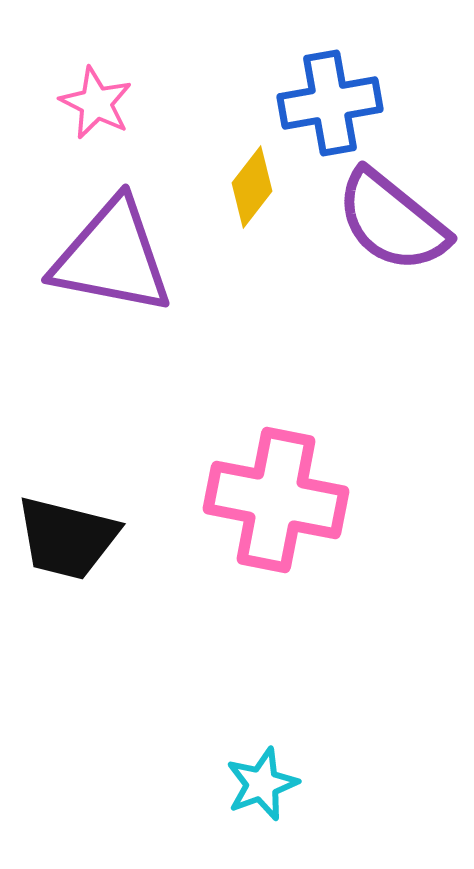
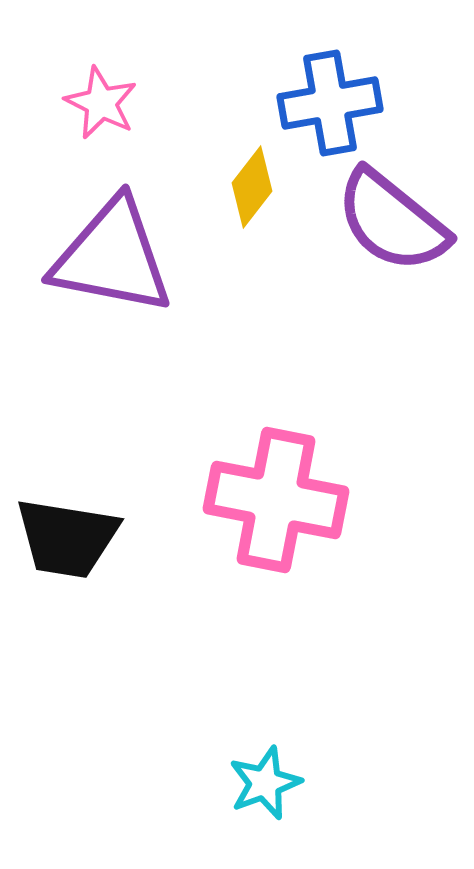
pink star: moved 5 px right
black trapezoid: rotated 5 degrees counterclockwise
cyan star: moved 3 px right, 1 px up
